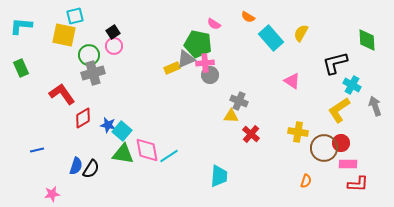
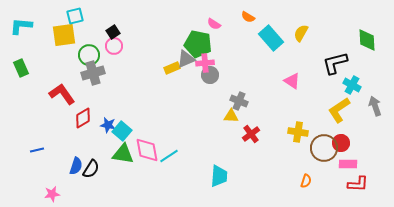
yellow square at (64, 35): rotated 20 degrees counterclockwise
red cross at (251, 134): rotated 12 degrees clockwise
